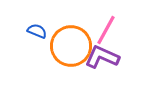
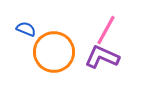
blue semicircle: moved 11 px left, 2 px up
orange circle: moved 17 px left, 6 px down
